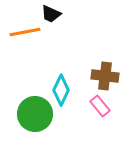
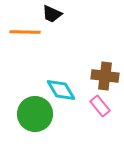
black trapezoid: moved 1 px right
orange line: rotated 12 degrees clockwise
cyan diamond: rotated 56 degrees counterclockwise
